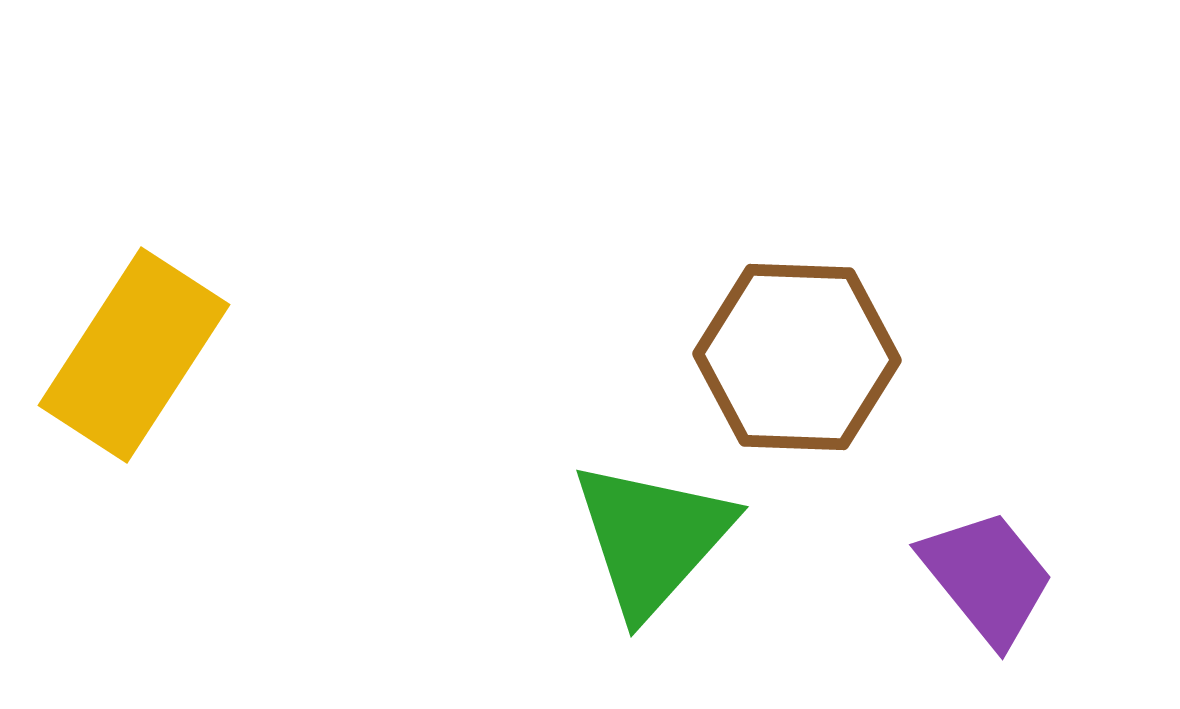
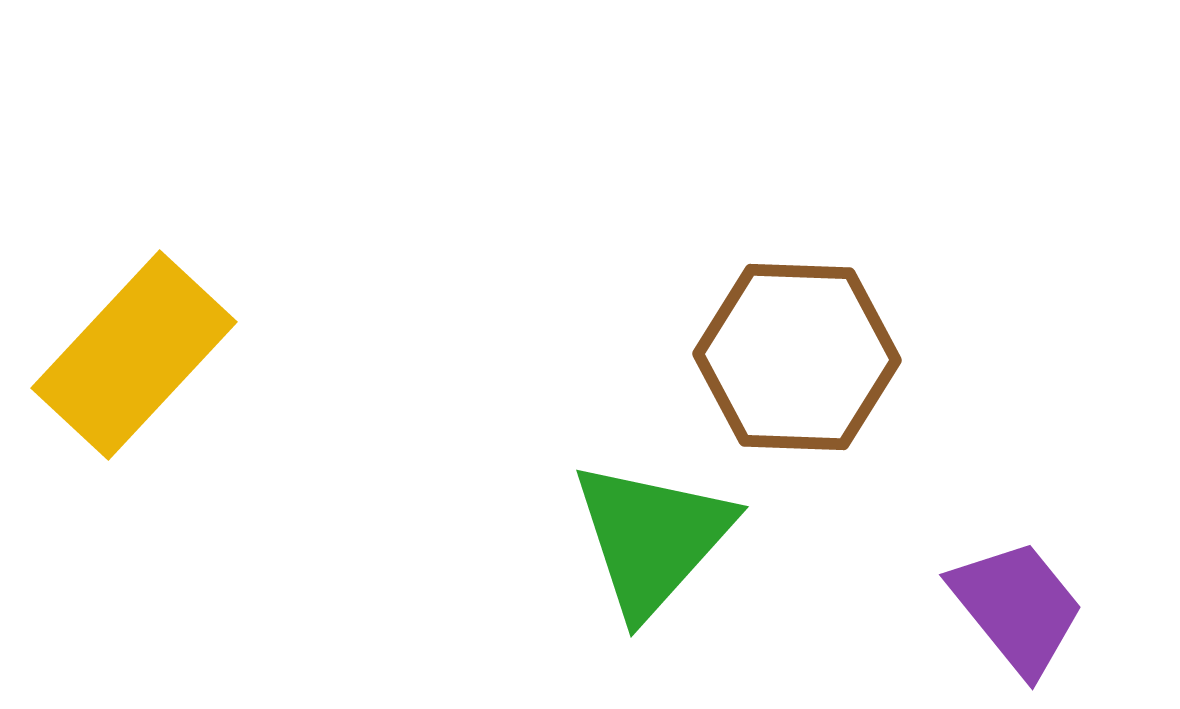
yellow rectangle: rotated 10 degrees clockwise
purple trapezoid: moved 30 px right, 30 px down
